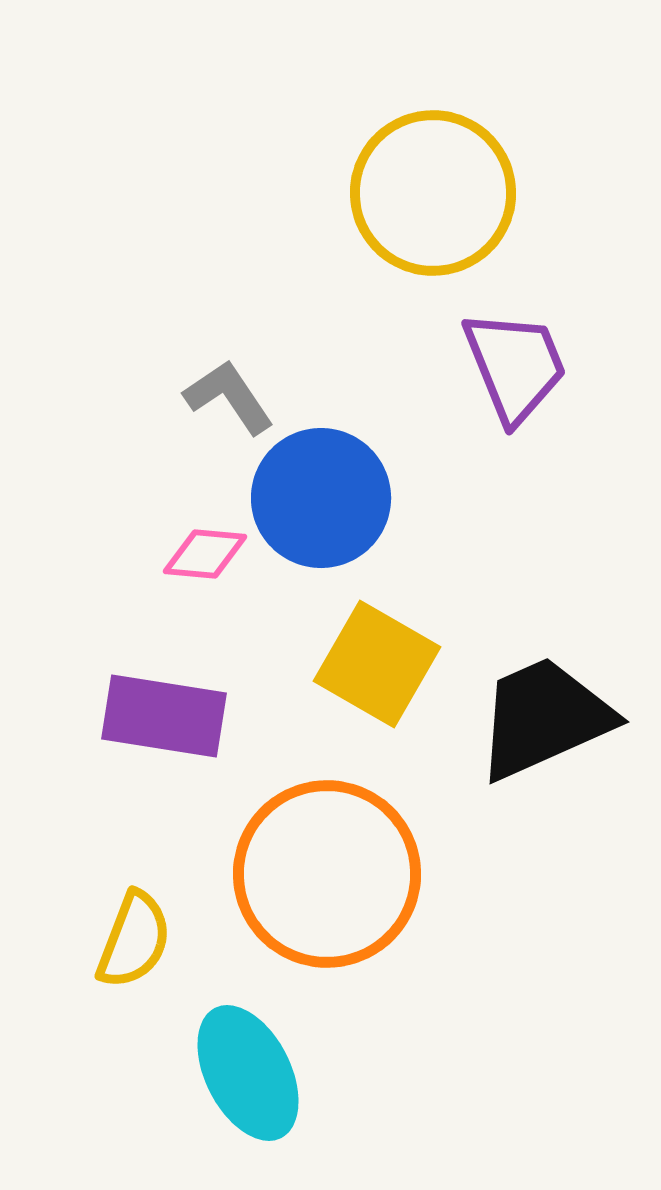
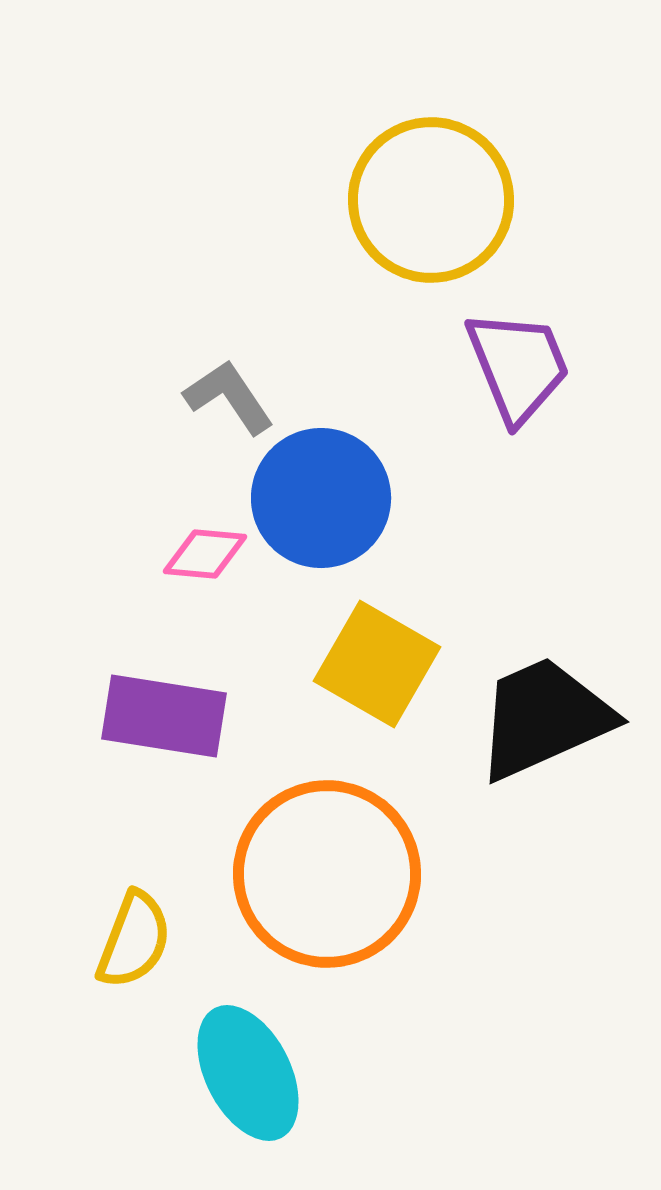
yellow circle: moved 2 px left, 7 px down
purple trapezoid: moved 3 px right
